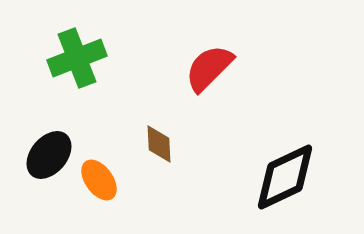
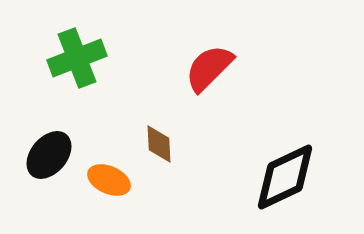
orange ellipse: moved 10 px right; rotated 30 degrees counterclockwise
